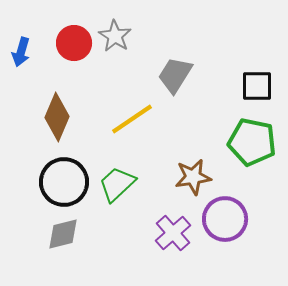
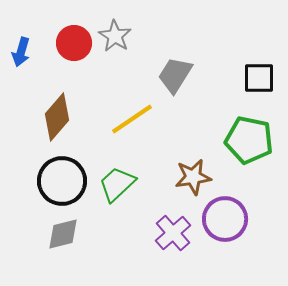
black square: moved 2 px right, 8 px up
brown diamond: rotated 18 degrees clockwise
green pentagon: moved 3 px left, 2 px up
black circle: moved 2 px left, 1 px up
